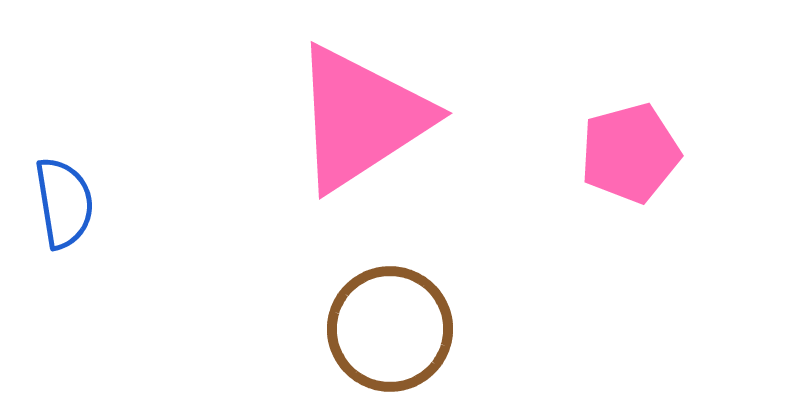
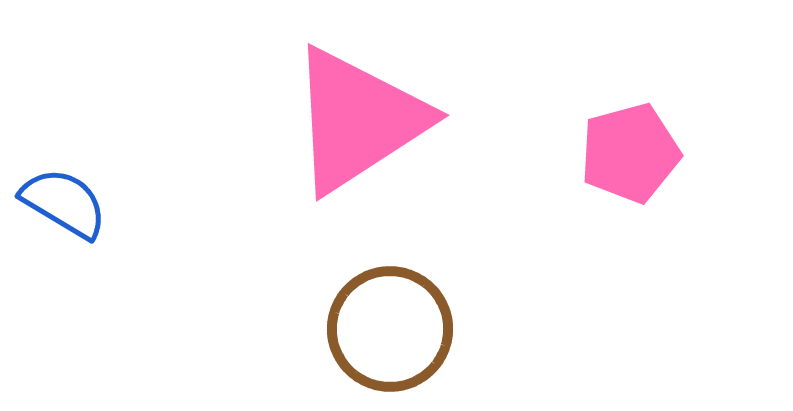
pink triangle: moved 3 px left, 2 px down
blue semicircle: rotated 50 degrees counterclockwise
